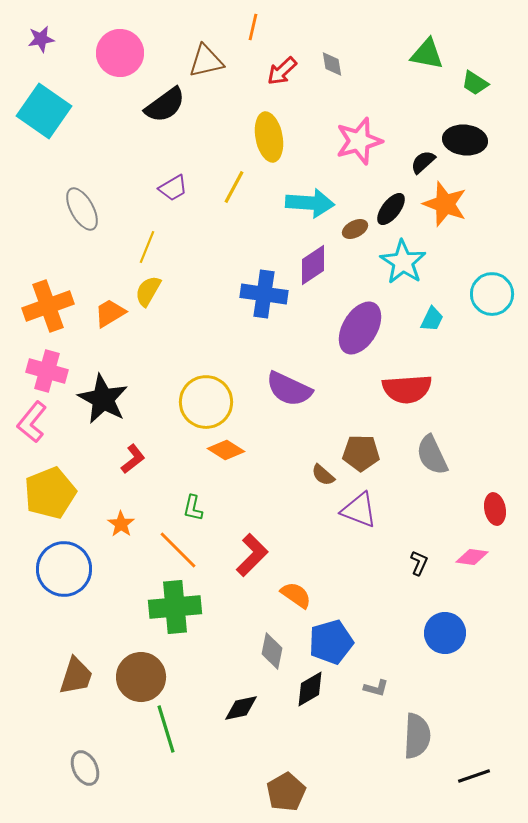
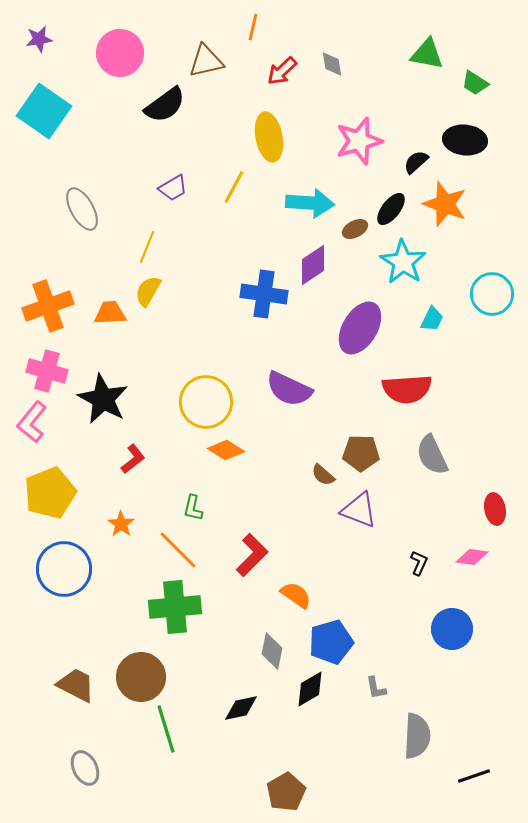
purple star at (41, 39): moved 2 px left
black semicircle at (423, 162): moved 7 px left
orange trapezoid at (110, 313): rotated 28 degrees clockwise
blue circle at (445, 633): moved 7 px right, 4 px up
brown trapezoid at (76, 676): moved 9 px down; rotated 81 degrees counterclockwise
gray L-shape at (376, 688): rotated 65 degrees clockwise
